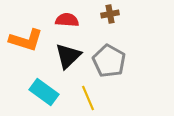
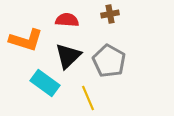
cyan rectangle: moved 1 px right, 9 px up
